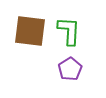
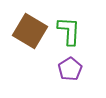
brown square: rotated 24 degrees clockwise
